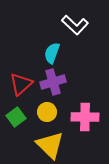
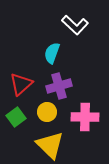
purple cross: moved 6 px right, 4 px down
